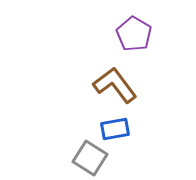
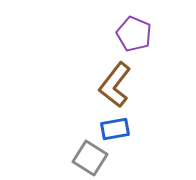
purple pentagon: rotated 8 degrees counterclockwise
brown L-shape: rotated 105 degrees counterclockwise
